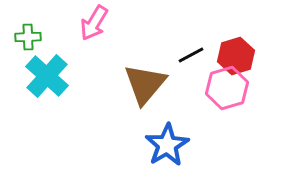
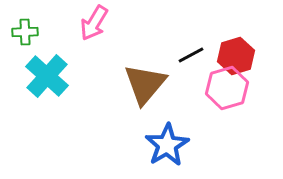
green cross: moved 3 px left, 5 px up
